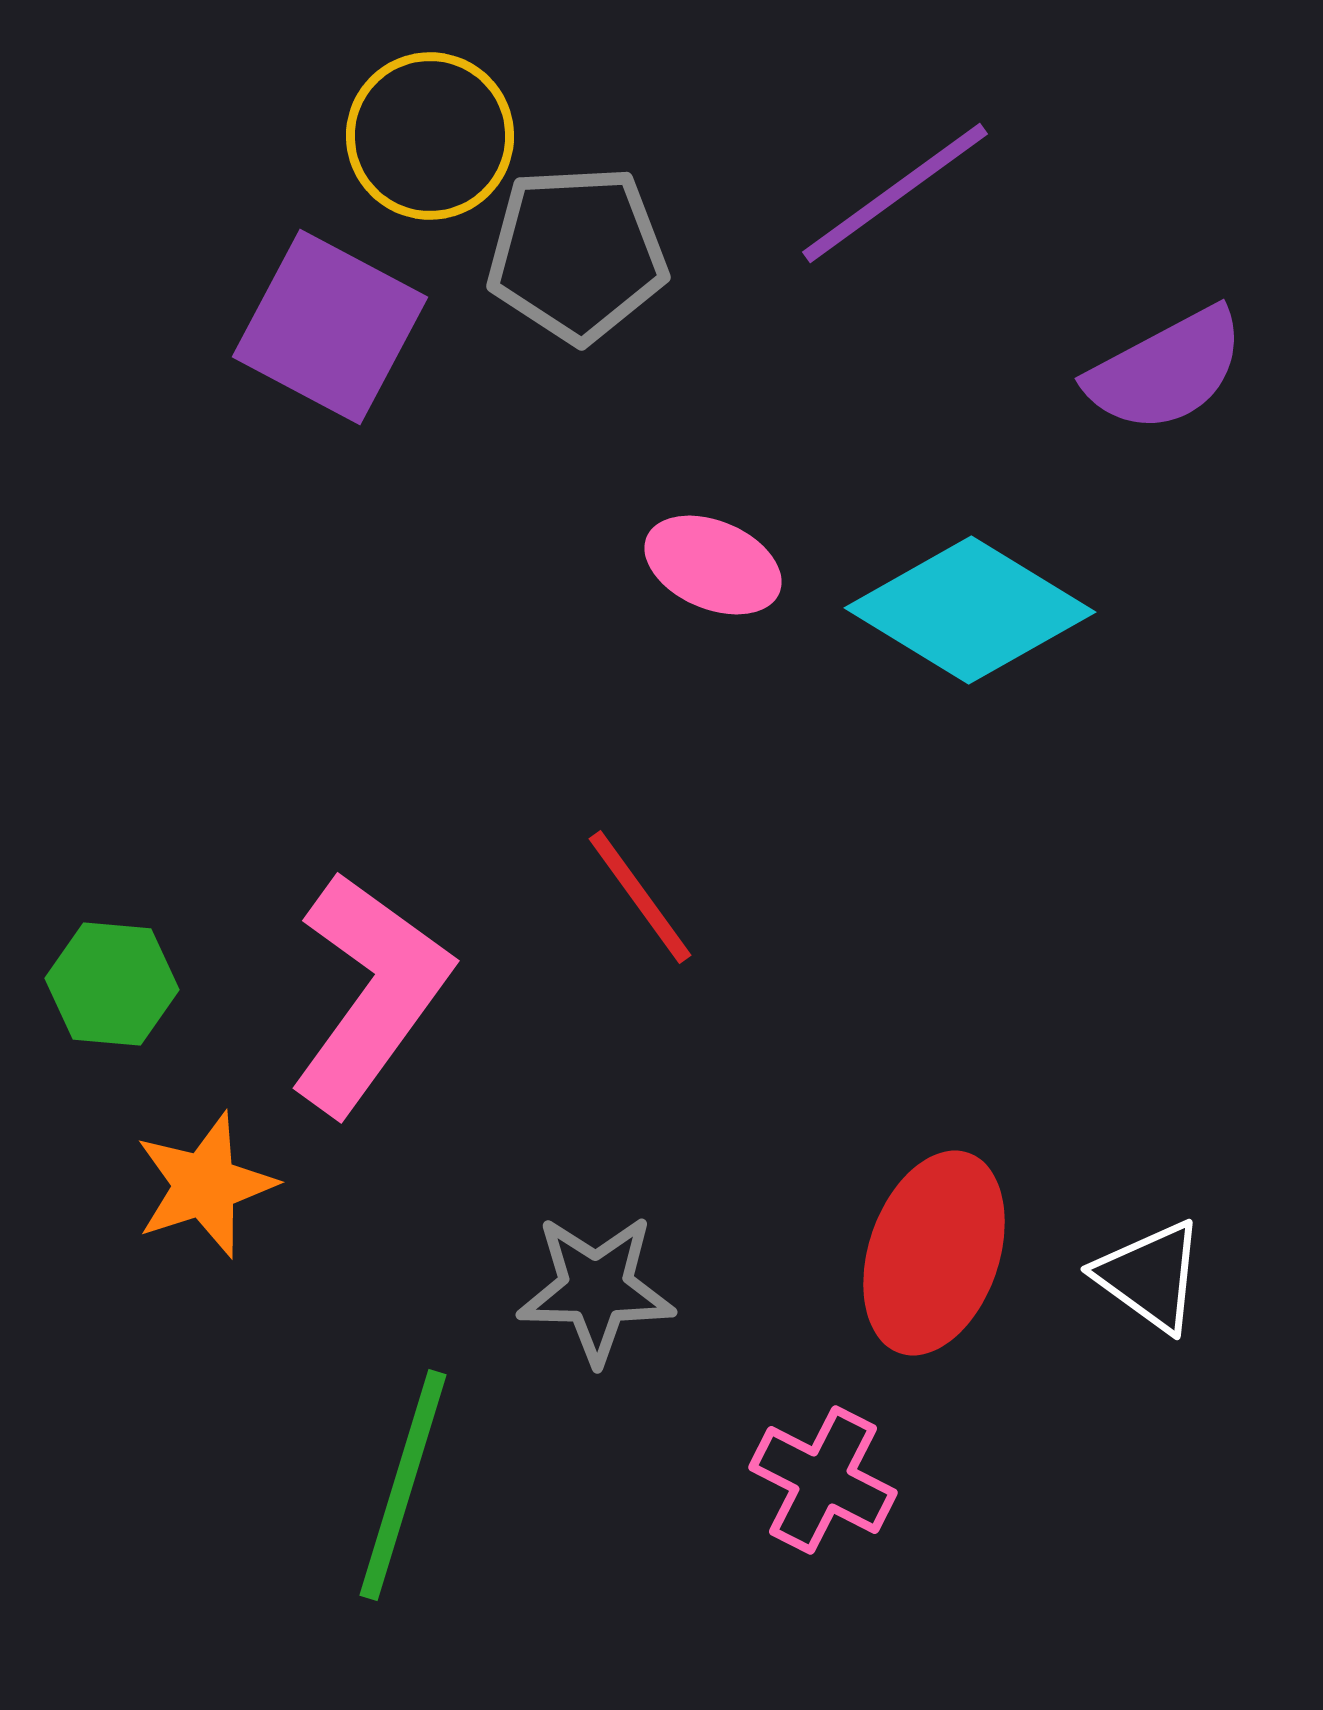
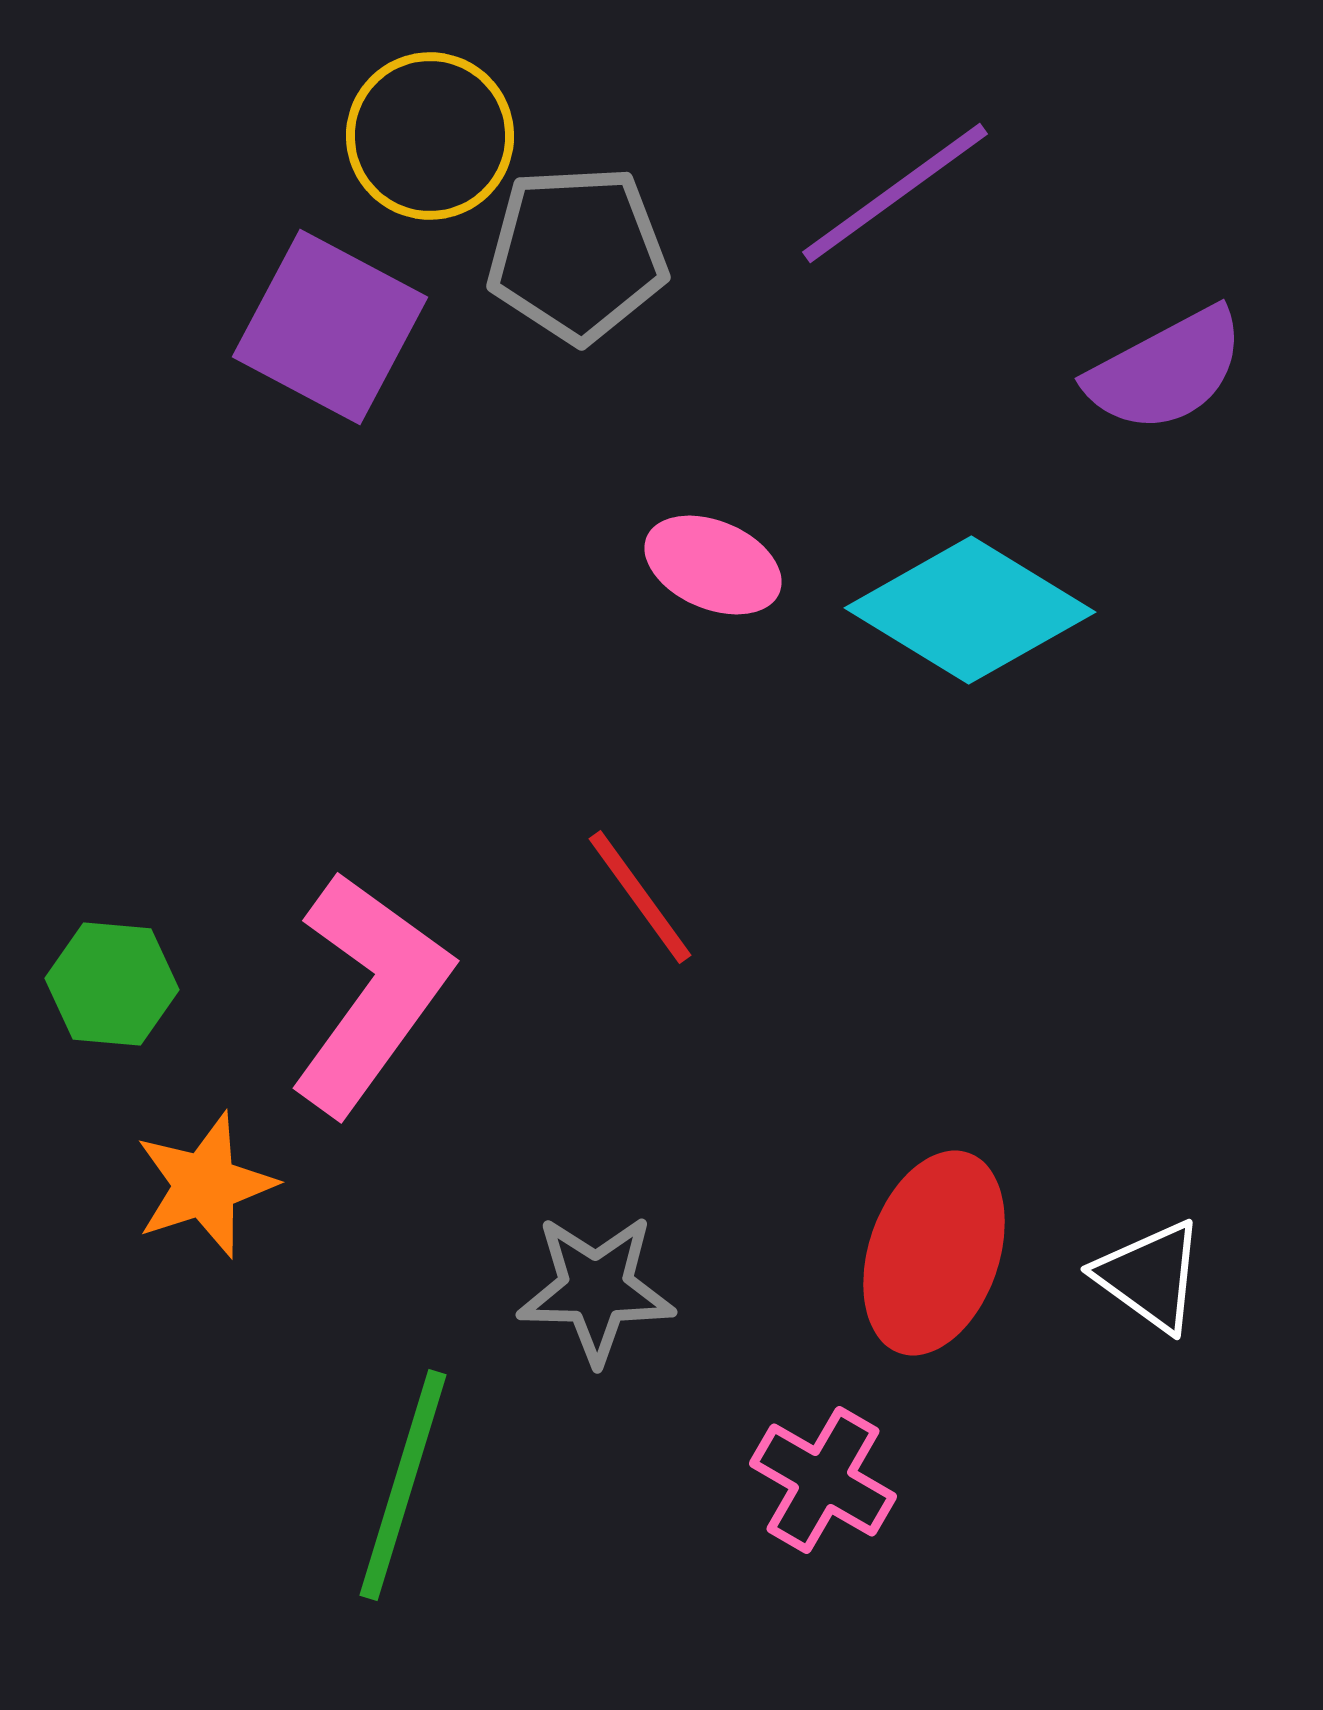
pink cross: rotated 3 degrees clockwise
